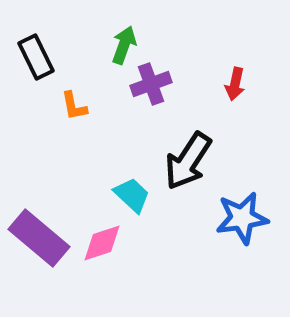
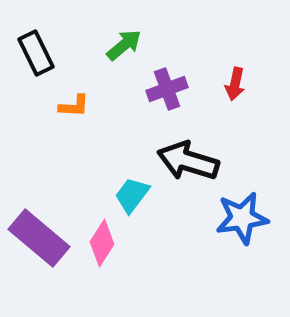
green arrow: rotated 30 degrees clockwise
black rectangle: moved 4 px up
purple cross: moved 16 px right, 5 px down
orange L-shape: rotated 76 degrees counterclockwise
black arrow: rotated 74 degrees clockwise
cyan trapezoid: rotated 96 degrees counterclockwise
pink diamond: rotated 39 degrees counterclockwise
